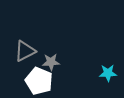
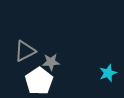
cyan star: rotated 18 degrees counterclockwise
white pentagon: rotated 16 degrees clockwise
